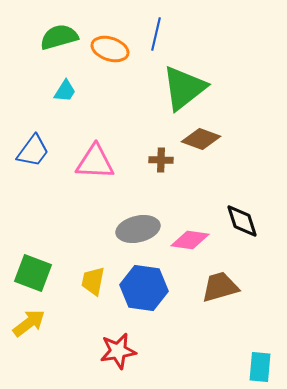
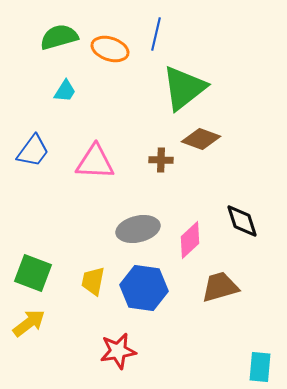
pink diamond: rotated 51 degrees counterclockwise
